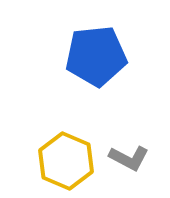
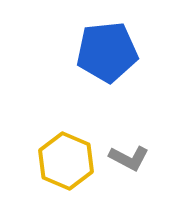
blue pentagon: moved 11 px right, 4 px up
